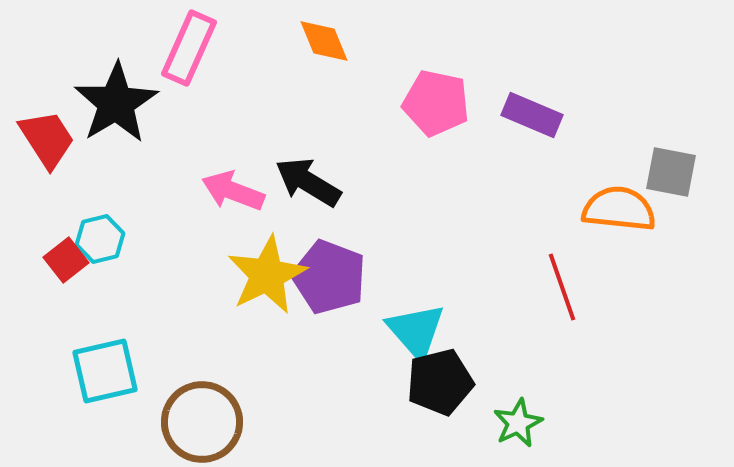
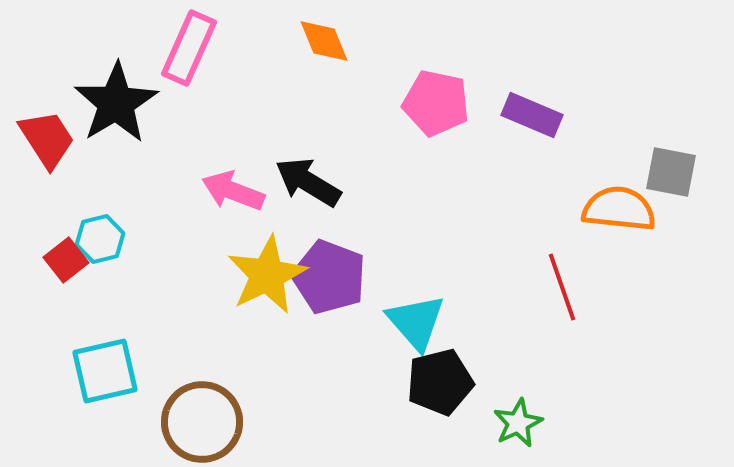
cyan triangle: moved 9 px up
